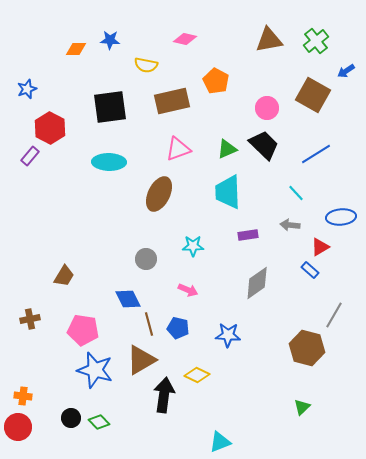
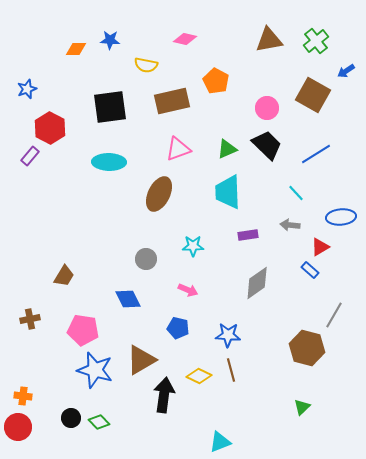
black trapezoid at (264, 145): moved 3 px right
brown line at (149, 324): moved 82 px right, 46 px down
yellow diamond at (197, 375): moved 2 px right, 1 px down
